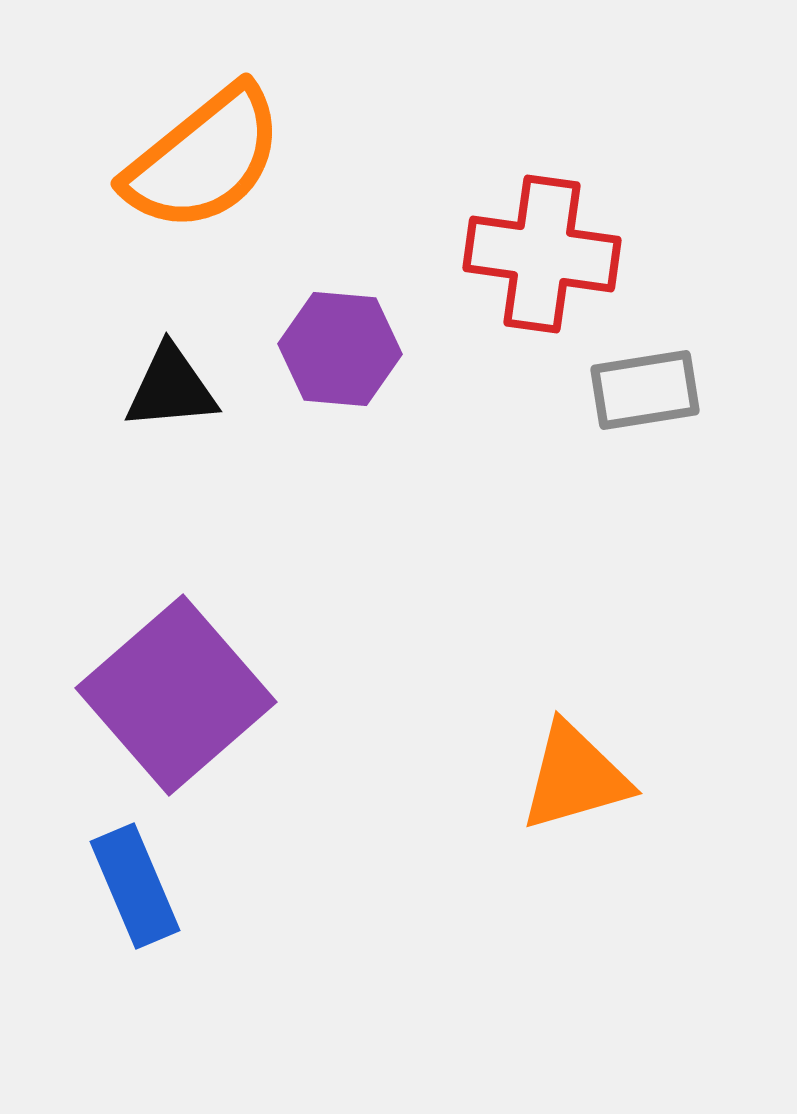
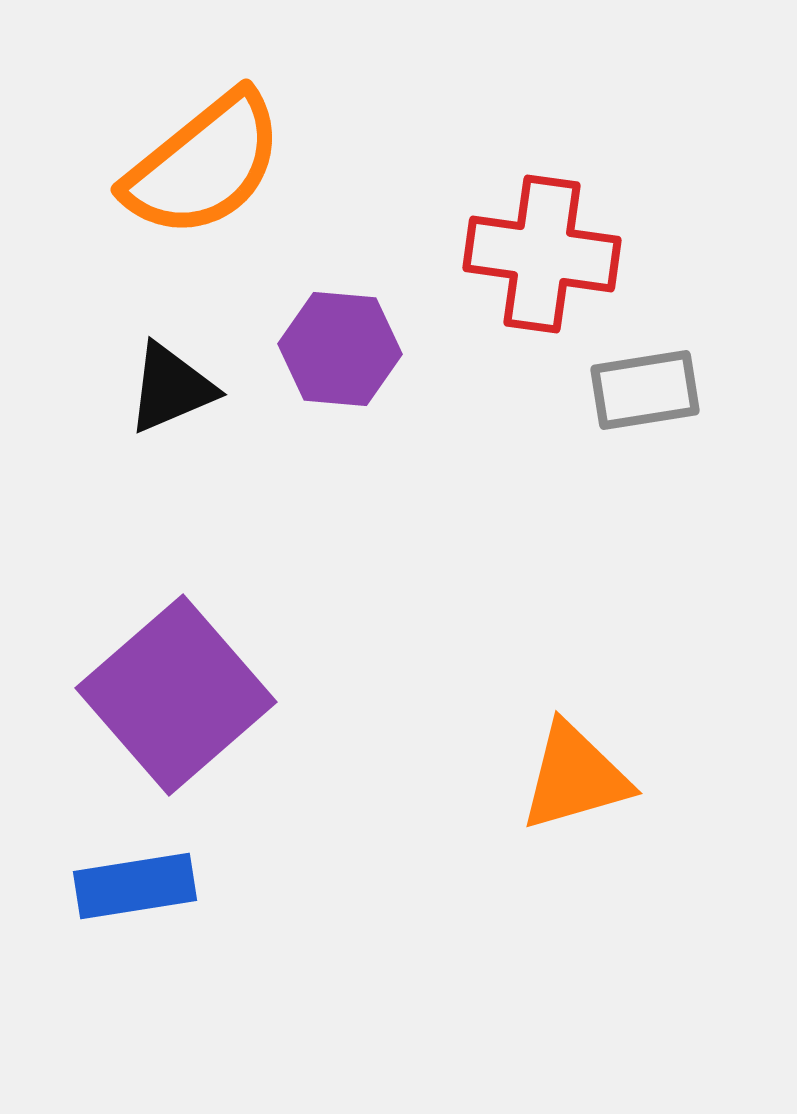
orange semicircle: moved 6 px down
black triangle: rotated 18 degrees counterclockwise
blue rectangle: rotated 76 degrees counterclockwise
